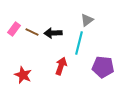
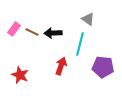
gray triangle: moved 1 px right, 1 px up; rotated 48 degrees counterclockwise
cyan line: moved 1 px right, 1 px down
red star: moved 3 px left
